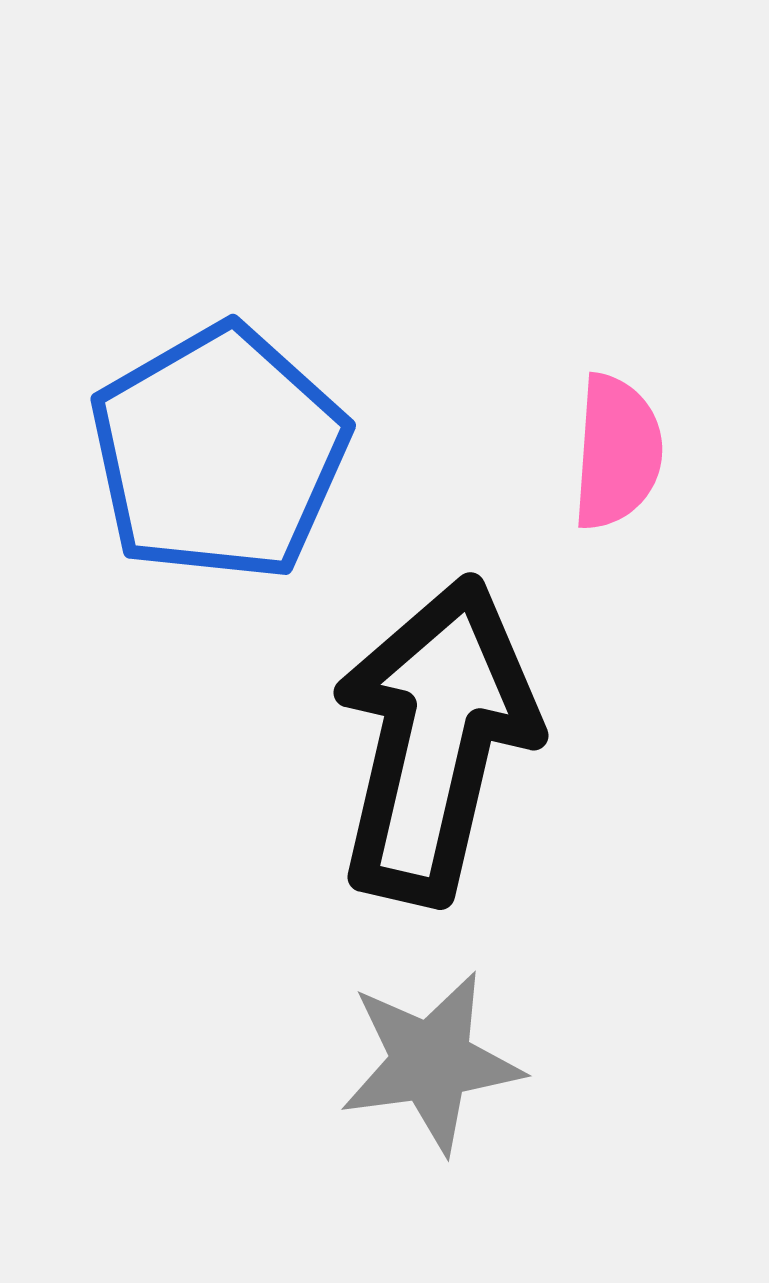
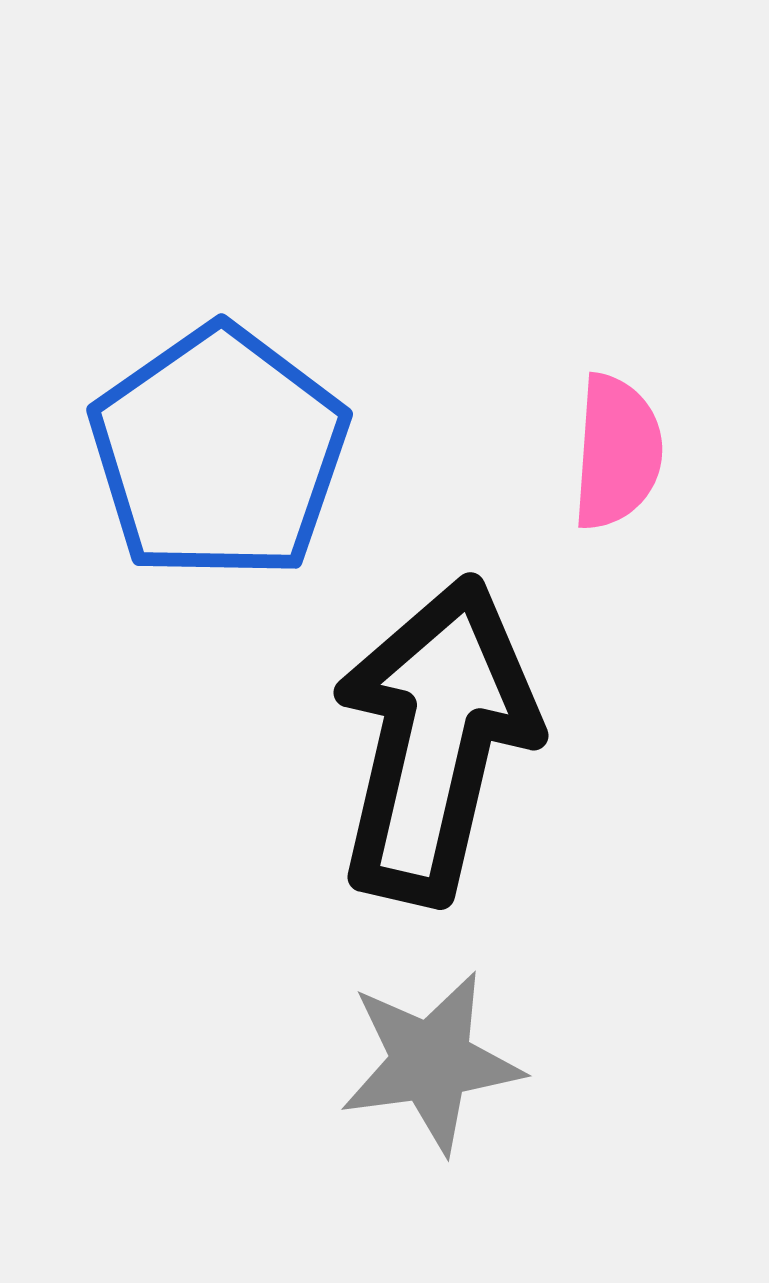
blue pentagon: rotated 5 degrees counterclockwise
